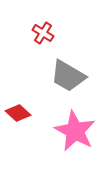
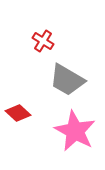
red cross: moved 8 px down
gray trapezoid: moved 1 px left, 4 px down
